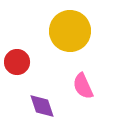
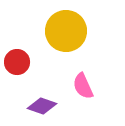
yellow circle: moved 4 px left
purple diamond: rotated 52 degrees counterclockwise
